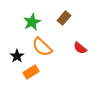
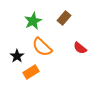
green star: moved 1 px right, 1 px up
